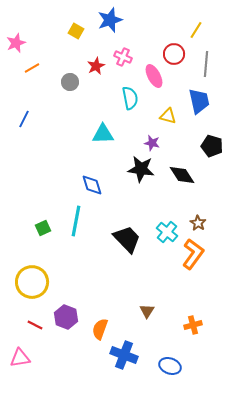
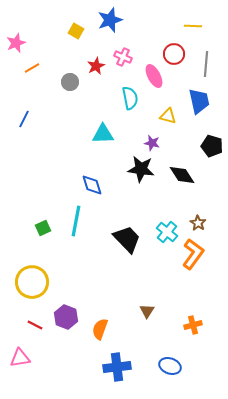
yellow line: moved 3 px left, 4 px up; rotated 60 degrees clockwise
blue cross: moved 7 px left, 12 px down; rotated 28 degrees counterclockwise
